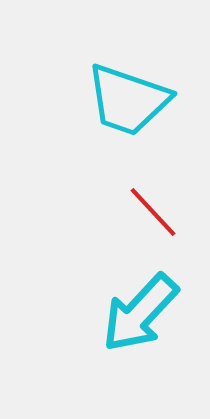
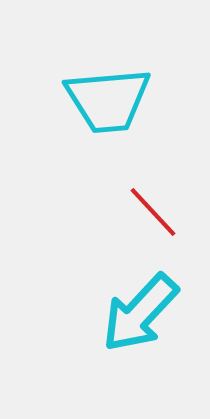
cyan trapezoid: moved 20 px left; rotated 24 degrees counterclockwise
